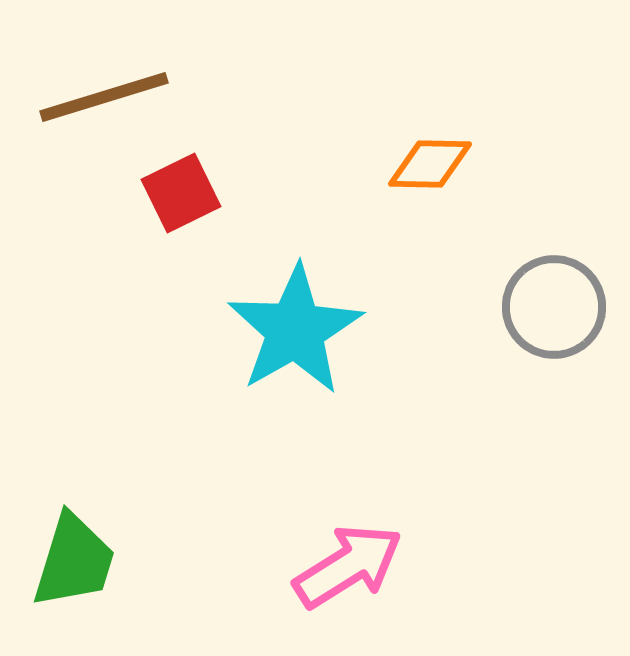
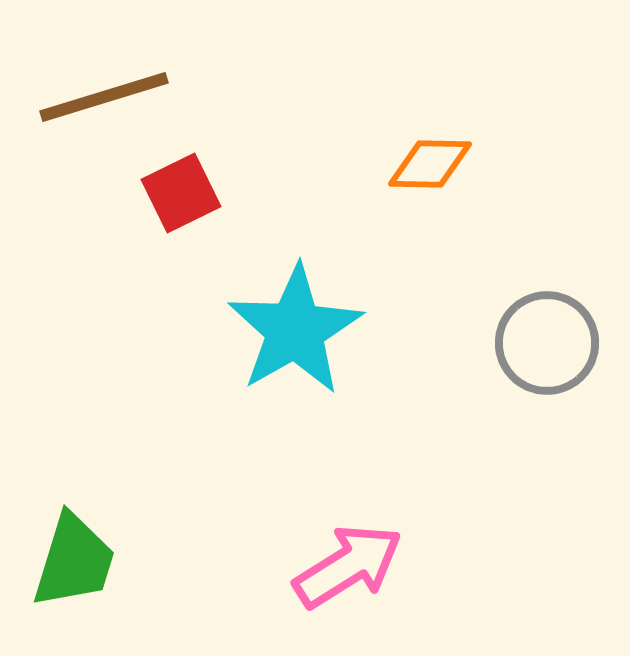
gray circle: moved 7 px left, 36 px down
